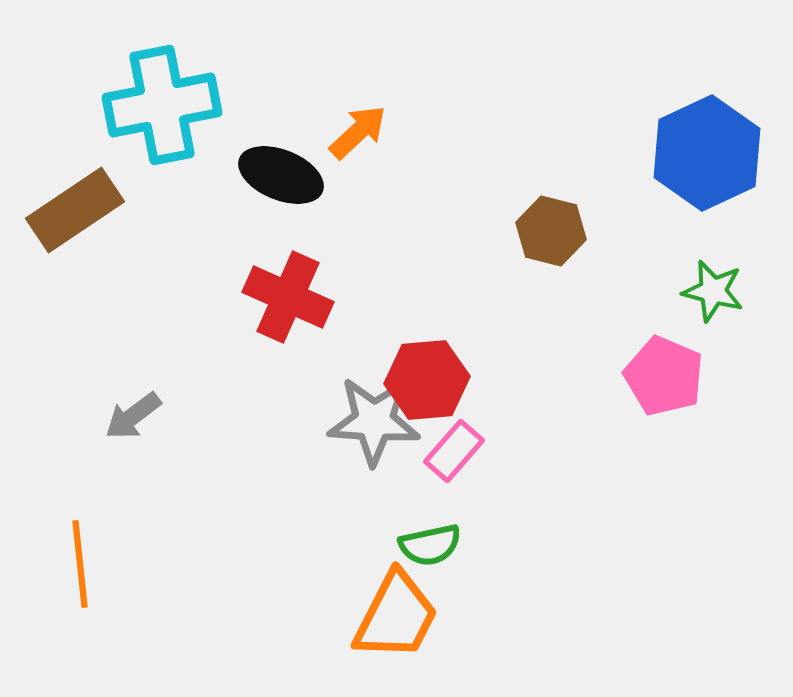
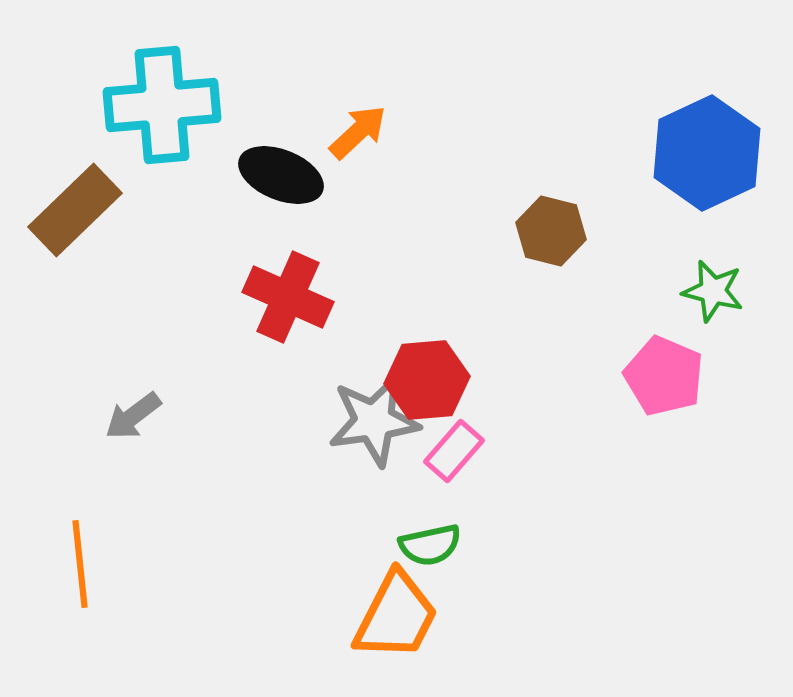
cyan cross: rotated 6 degrees clockwise
brown rectangle: rotated 10 degrees counterclockwise
gray star: rotated 12 degrees counterclockwise
